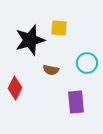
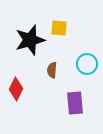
cyan circle: moved 1 px down
brown semicircle: moved 1 px right; rotated 84 degrees clockwise
red diamond: moved 1 px right, 1 px down
purple rectangle: moved 1 px left, 1 px down
